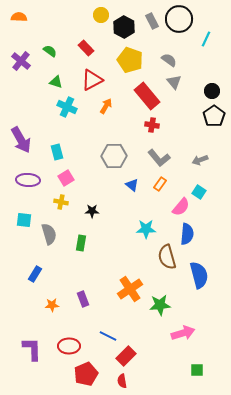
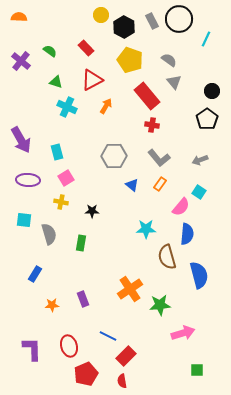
black pentagon at (214, 116): moved 7 px left, 3 px down
red ellipse at (69, 346): rotated 75 degrees clockwise
